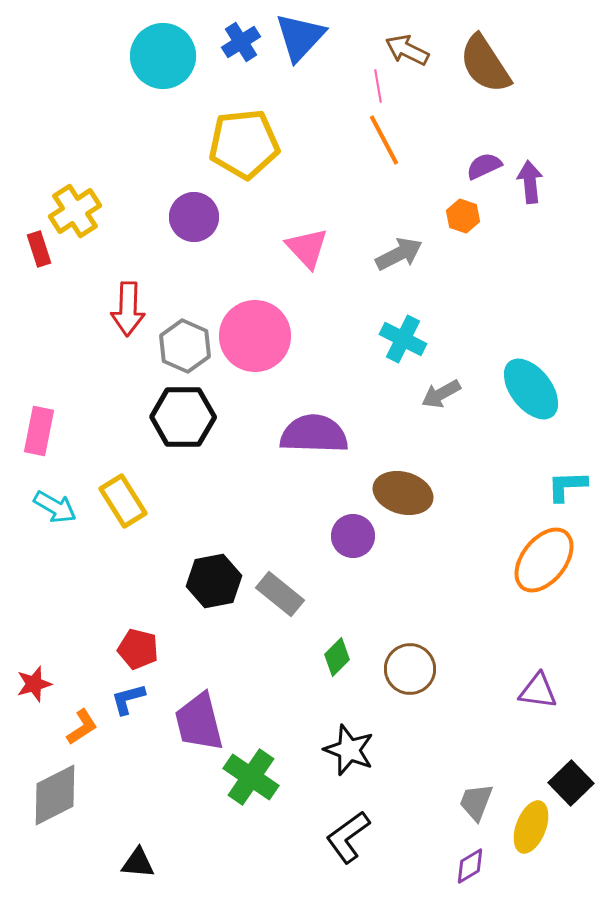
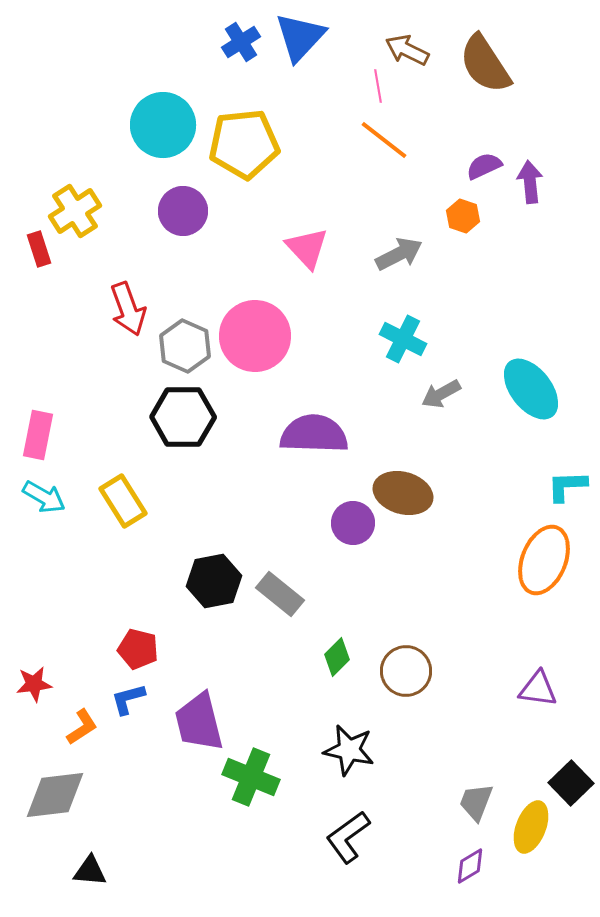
cyan circle at (163, 56): moved 69 px down
orange line at (384, 140): rotated 24 degrees counterclockwise
purple circle at (194, 217): moved 11 px left, 6 px up
red arrow at (128, 309): rotated 22 degrees counterclockwise
pink rectangle at (39, 431): moved 1 px left, 4 px down
cyan arrow at (55, 507): moved 11 px left, 10 px up
purple circle at (353, 536): moved 13 px up
orange ellipse at (544, 560): rotated 16 degrees counterclockwise
brown circle at (410, 669): moved 4 px left, 2 px down
red star at (34, 684): rotated 9 degrees clockwise
purple triangle at (538, 691): moved 2 px up
black star at (349, 750): rotated 9 degrees counterclockwise
green cross at (251, 777): rotated 12 degrees counterclockwise
gray diamond at (55, 795): rotated 20 degrees clockwise
black triangle at (138, 863): moved 48 px left, 8 px down
